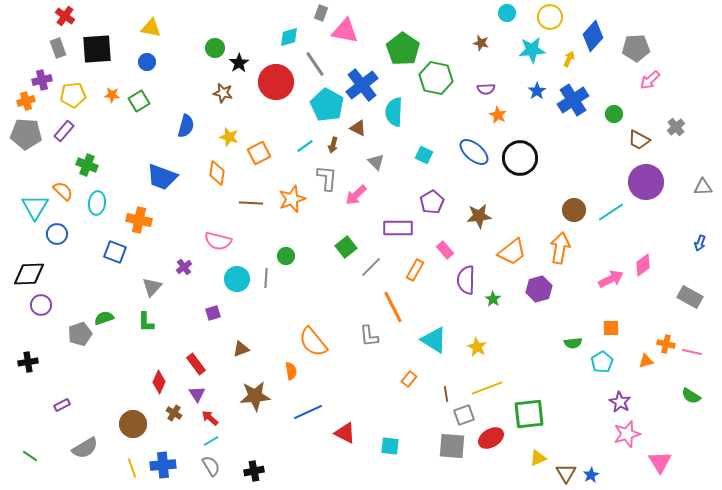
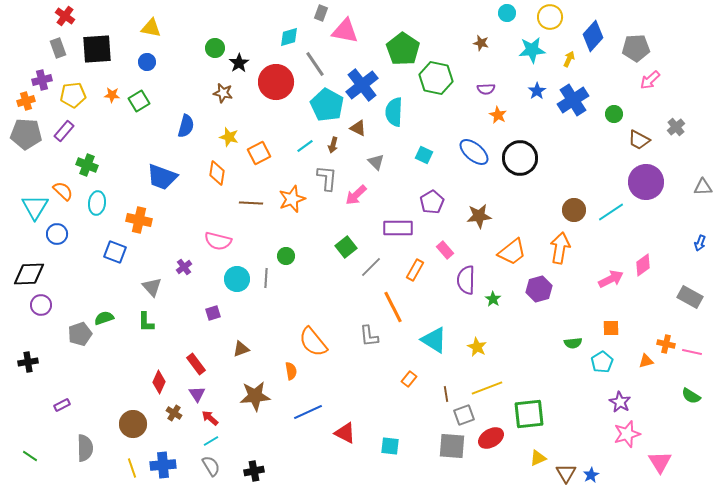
gray triangle at (152, 287): rotated 25 degrees counterclockwise
gray semicircle at (85, 448): rotated 60 degrees counterclockwise
